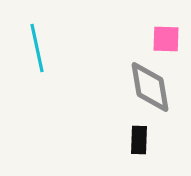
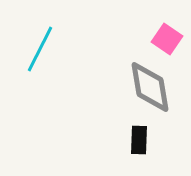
pink square: moved 1 px right; rotated 32 degrees clockwise
cyan line: moved 3 px right, 1 px down; rotated 39 degrees clockwise
